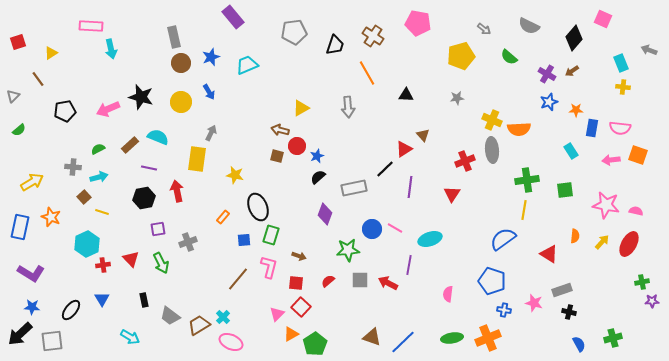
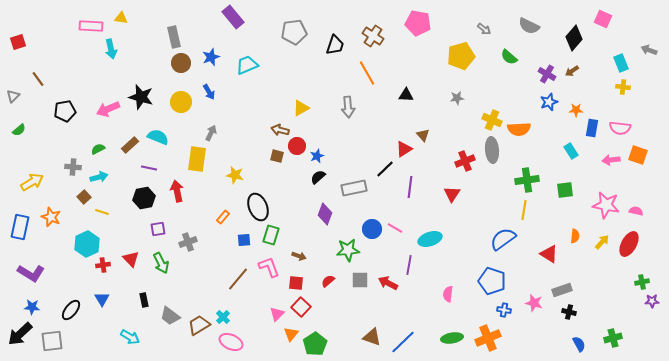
yellow triangle at (51, 53): moved 70 px right, 35 px up; rotated 40 degrees clockwise
pink L-shape at (269, 267): rotated 35 degrees counterclockwise
orange triangle at (291, 334): rotated 21 degrees counterclockwise
